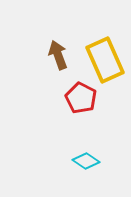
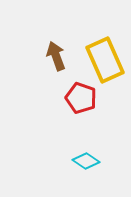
brown arrow: moved 2 px left, 1 px down
red pentagon: rotated 8 degrees counterclockwise
